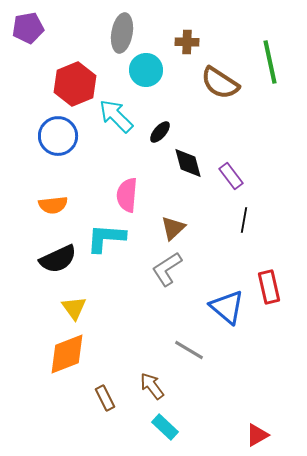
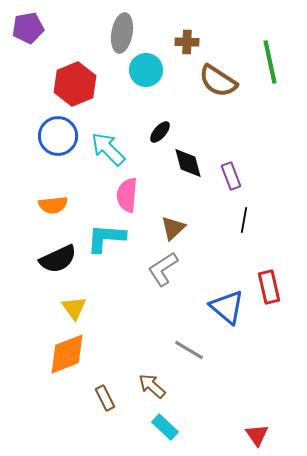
brown semicircle: moved 2 px left, 2 px up
cyan arrow: moved 8 px left, 33 px down
purple rectangle: rotated 16 degrees clockwise
gray L-shape: moved 4 px left
brown arrow: rotated 12 degrees counterclockwise
red triangle: rotated 35 degrees counterclockwise
